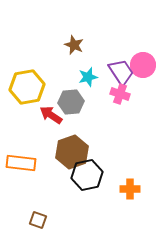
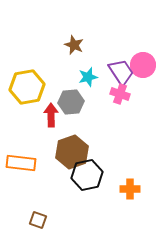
red arrow: rotated 55 degrees clockwise
